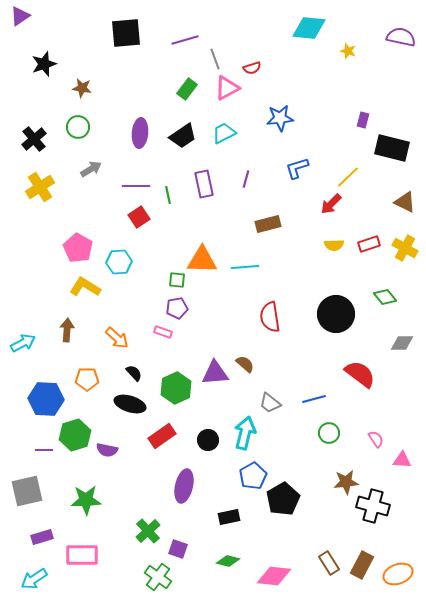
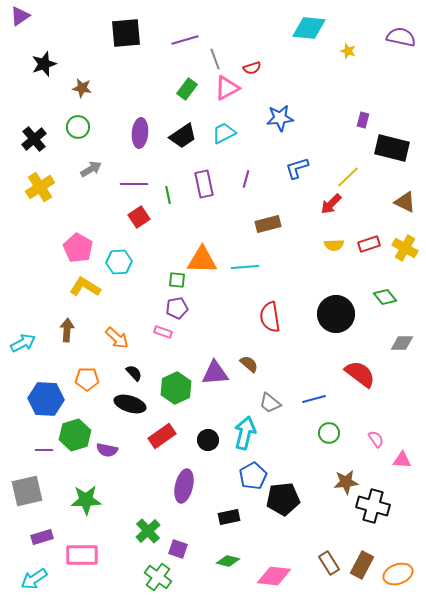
purple line at (136, 186): moved 2 px left, 2 px up
brown semicircle at (245, 364): moved 4 px right
black pentagon at (283, 499): rotated 24 degrees clockwise
